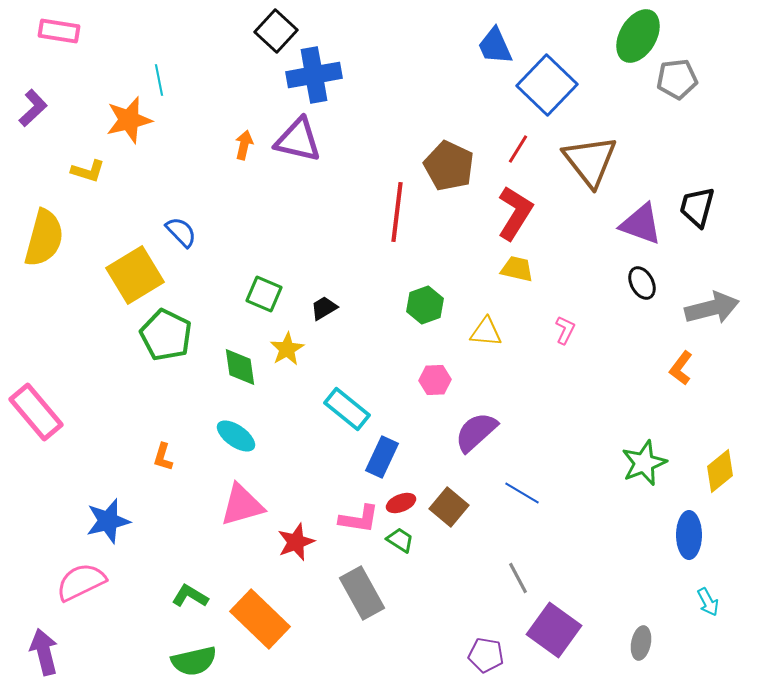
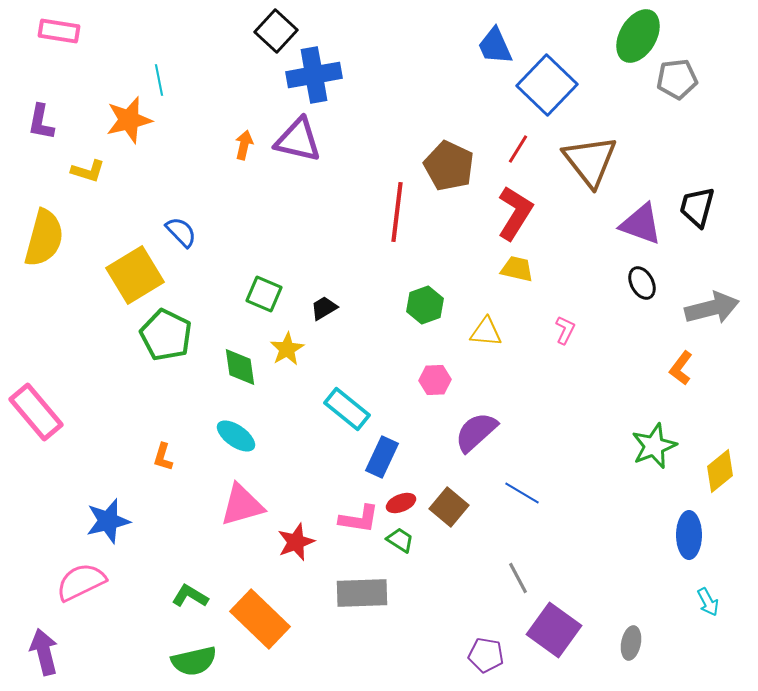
purple L-shape at (33, 108): moved 8 px right, 14 px down; rotated 144 degrees clockwise
green star at (644, 463): moved 10 px right, 17 px up
gray rectangle at (362, 593): rotated 63 degrees counterclockwise
gray ellipse at (641, 643): moved 10 px left
